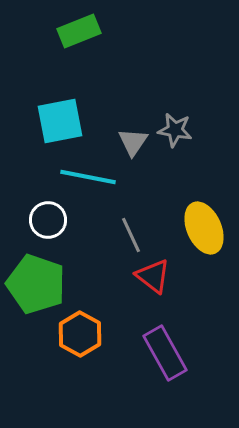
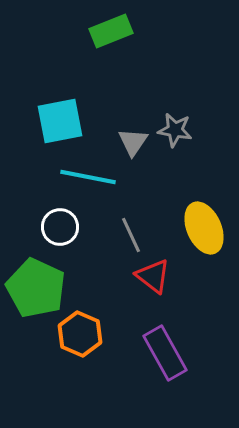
green rectangle: moved 32 px right
white circle: moved 12 px right, 7 px down
green pentagon: moved 4 px down; rotated 6 degrees clockwise
orange hexagon: rotated 6 degrees counterclockwise
